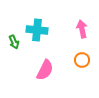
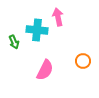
pink arrow: moved 24 px left, 12 px up
orange circle: moved 1 px right, 1 px down
